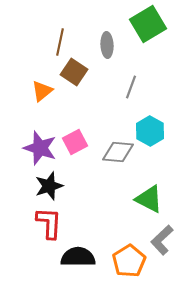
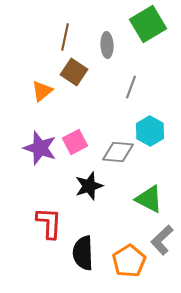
brown line: moved 5 px right, 5 px up
black star: moved 40 px right
black semicircle: moved 5 px right, 4 px up; rotated 92 degrees counterclockwise
